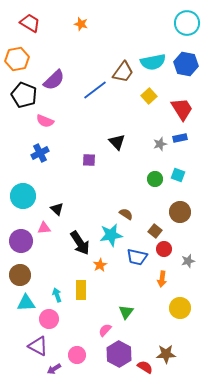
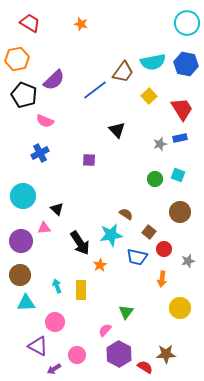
black triangle at (117, 142): moved 12 px up
brown square at (155, 231): moved 6 px left, 1 px down
cyan arrow at (57, 295): moved 9 px up
pink circle at (49, 319): moved 6 px right, 3 px down
